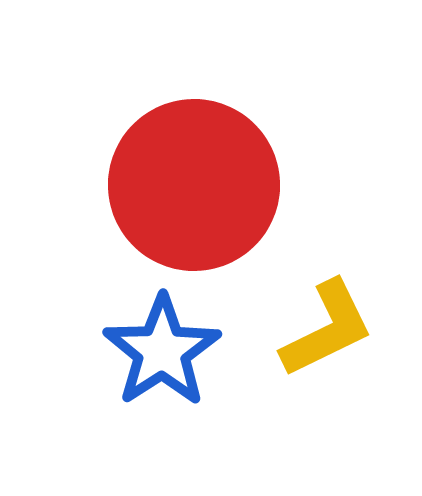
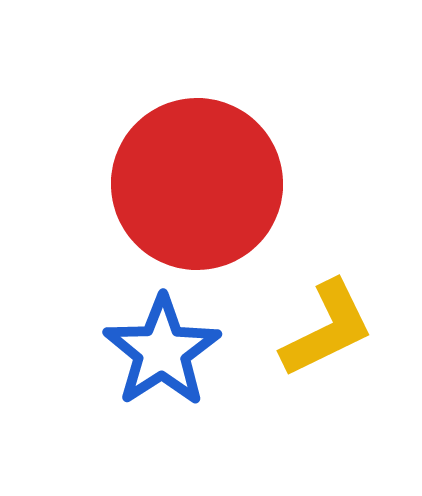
red circle: moved 3 px right, 1 px up
